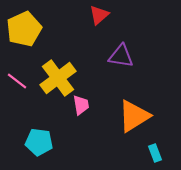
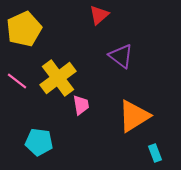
purple triangle: rotated 28 degrees clockwise
